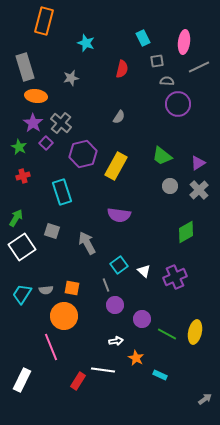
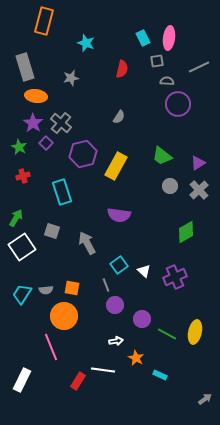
pink ellipse at (184, 42): moved 15 px left, 4 px up
